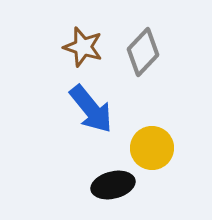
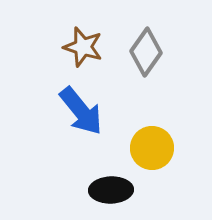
gray diamond: moved 3 px right; rotated 9 degrees counterclockwise
blue arrow: moved 10 px left, 2 px down
black ellipse: moved 2 px left, 5 px down; rotated 12 degrees clockwise
